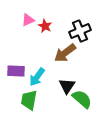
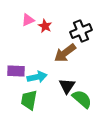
black cross: moved 1 px right
cyan arrow: rotated 138 degrees counterclockwise
